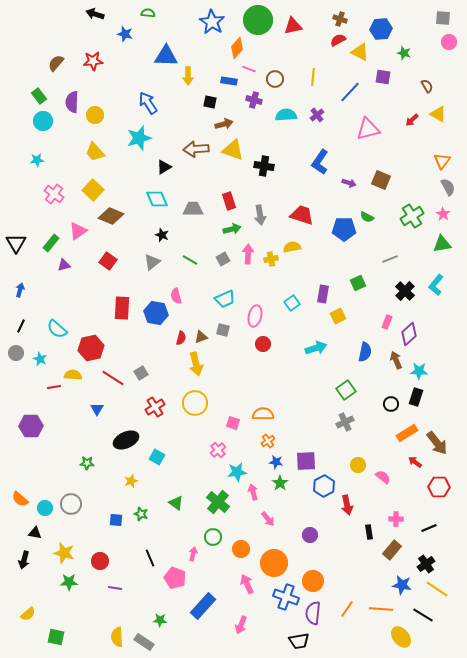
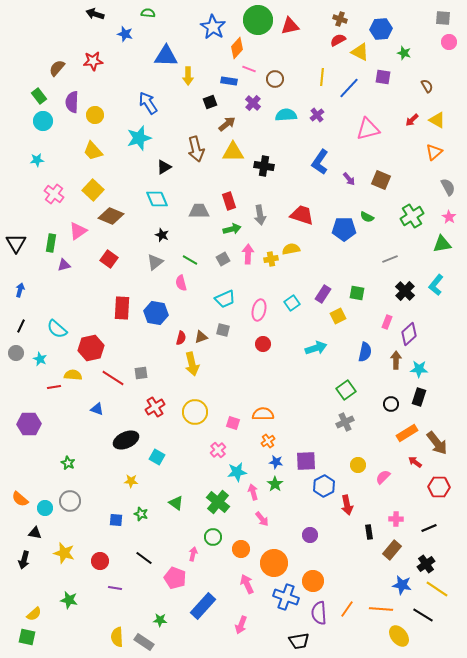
blue star at (212, 22): moved 1 px right, 5 px down
red triangle at (293, 26): moved 3 px left
brown semicircle at (56, 63): moved 1 px right, 5 px down
yellow line at (313, 77): moved 9 px right
blue line at (350, 92): moved 1 px left, 4 px up
purple cross at (254, 100): moved 1 px left, 3 px down; rotated 28 degrees clockwise
black square at (210, 102): rotated 32 degrees counterclockwise
yellow triangle at (438, 114): moved 1 px left, 6 px down
brown arrow at (224, 124): moved 3 px right; rotated 24 degrees counterclockwise
brown arrow at (196, 149): rotated 100 degrees counterclockwise
yellow triangle at (233, 150): moved 2 px down; rotated 20 degrees counterclockwise
yellow trapezoid at (95, 152): moved 2 px left, 1 px up
orange triangle at (442, 161): moved 8 px left, 9 px up; rotated 12 degrees clockwise
purple arrow at (349, 183): moved 4 px up; rotated 32 degrees clockwise
gray trapezoid at (193, 209): moved 6 px right, 2 px down
pink star at (443, 214): moved 6 px right, 3 px down
green rectangle at (51, 243): rotated 30 degrees counterclockwise
yellow semicircle at (292, 247): moved 1 px left, 2 px down
red square at (108, 261): moved 1 px right, 2 px up
gray triangle at (152, 262): moved 3 px right
green square at (358, 283): moved 1 px left, 10 px down; rotated 35 degrees clockwise
purple rectangle at (323, 294): rotated 24 degrees clockwise
pink semicircle at (176, 296): moved 5 px right, 13 px up
pink ellipse at (255, 316): moved 4 px right, 6 px up
brown arrow at (396, 360): rotated 24 degrees clockwise
yellow arrow at (196, 364): moved 4 px left
cyan star at (419, 371): moved 2 px up
gray square at (141, 373): rotated 24 degrees clockwise
black rectangle at (416, 397): moved 3 px right
yellow circle at (195, 403): moved 9 px down
blue triangle at (97, 409): rotated 40 degrees counterclockwise
purple hexagon at (31, 426): moved 2 px left, 2 px up
green star at (87, 463): moved 19 px left; rotated 24 degrees clockwise
pink semicircle at (383, 477): rotated 84 degrees counterclockwise
yellow star at (131, 481): rotated 24 degrees clockwise
green star at (280, 483): moved 5 px left, 1 px down
gray circle at (71, 504): moved 1 px left, 3 px up
pink arrow at (268, 519): moved 6 px left
black line at (150, 558): moved 6 px left; rotated 30 degrees counterclockwise
green star at (69, 582): moved 18 px down; rotated 12 degrees clockwise
purple semicircle at (313, 613): moved 6 px right; rotated 10 degrees counterclockwise
yellow semicircle at (28, 614): moved 6 px right
green square at (56, 637): moved 29 px left
yellow ellipse at (401, 637): moved 2 px left, 1 px up
